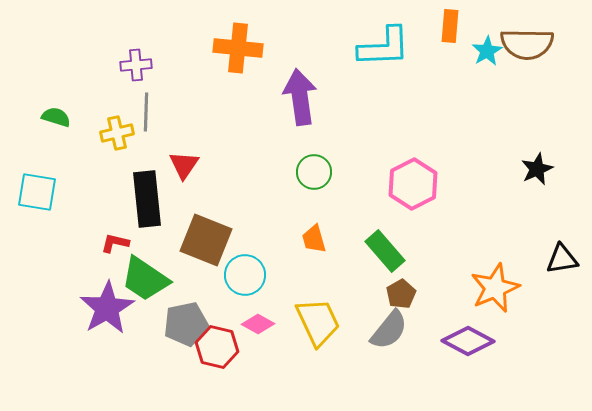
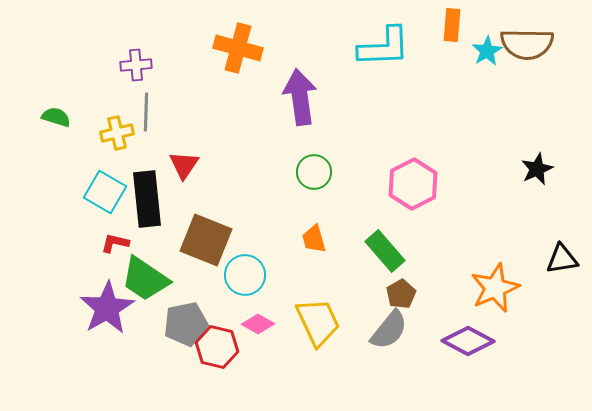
orange rectangle: moved 2 px right, 1 px up
orange cross: rotated 9 degrees clockwise
cyan square: moved 68 px right; rotated 21 degrees clockwise
